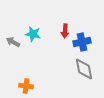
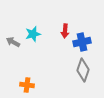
cyan star: rotated 28 degrees counterclockwise
gray diamond: moved 1 px left, 1 px down; rotated 30 degrees clockwise
orange cross: moved 1 px right, 1 px up
